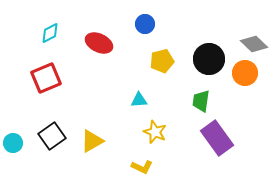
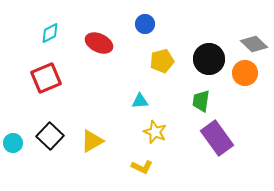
cyan triangle: moved 1 px right, 1 px down
black square: moved 2 px left; rotated 12 degrees counterclockwise
